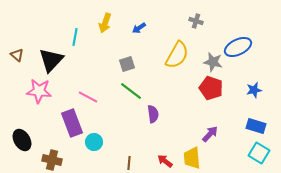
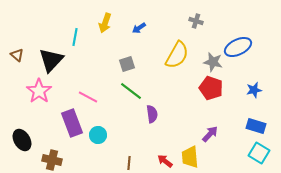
pink star: rotated 30 degrees clockwise
purple semicircle: moved 1 px left
cyan circle: moved 4 px right, 7 px up
yellow trapezoid: moved 2 px left, 1 px up
